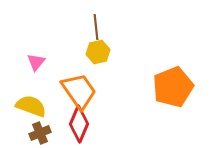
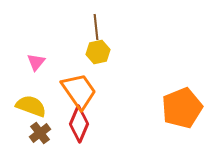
orange pentagon: moved 9 px right, 21 px down
brown cross: rotated 15 degrees counterclockwise
